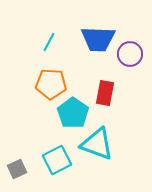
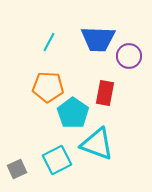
purple circle: moved 1 px left, 2 px down
orange pentagon: moved 3 px left, 3 px down
